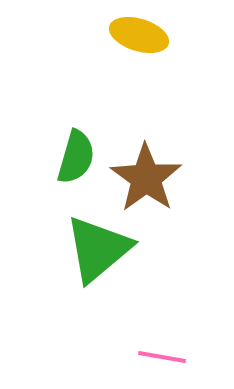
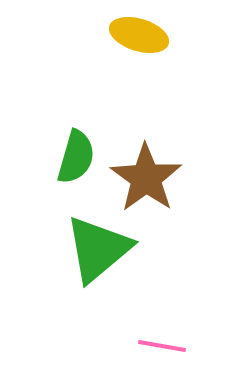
pink line: moved 11 px up
